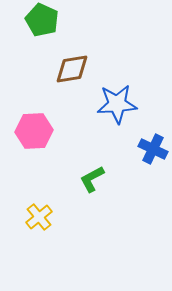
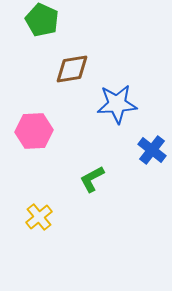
blue cross: moved 1 px left, 1 px down; rotated 12 degrees clockwise
